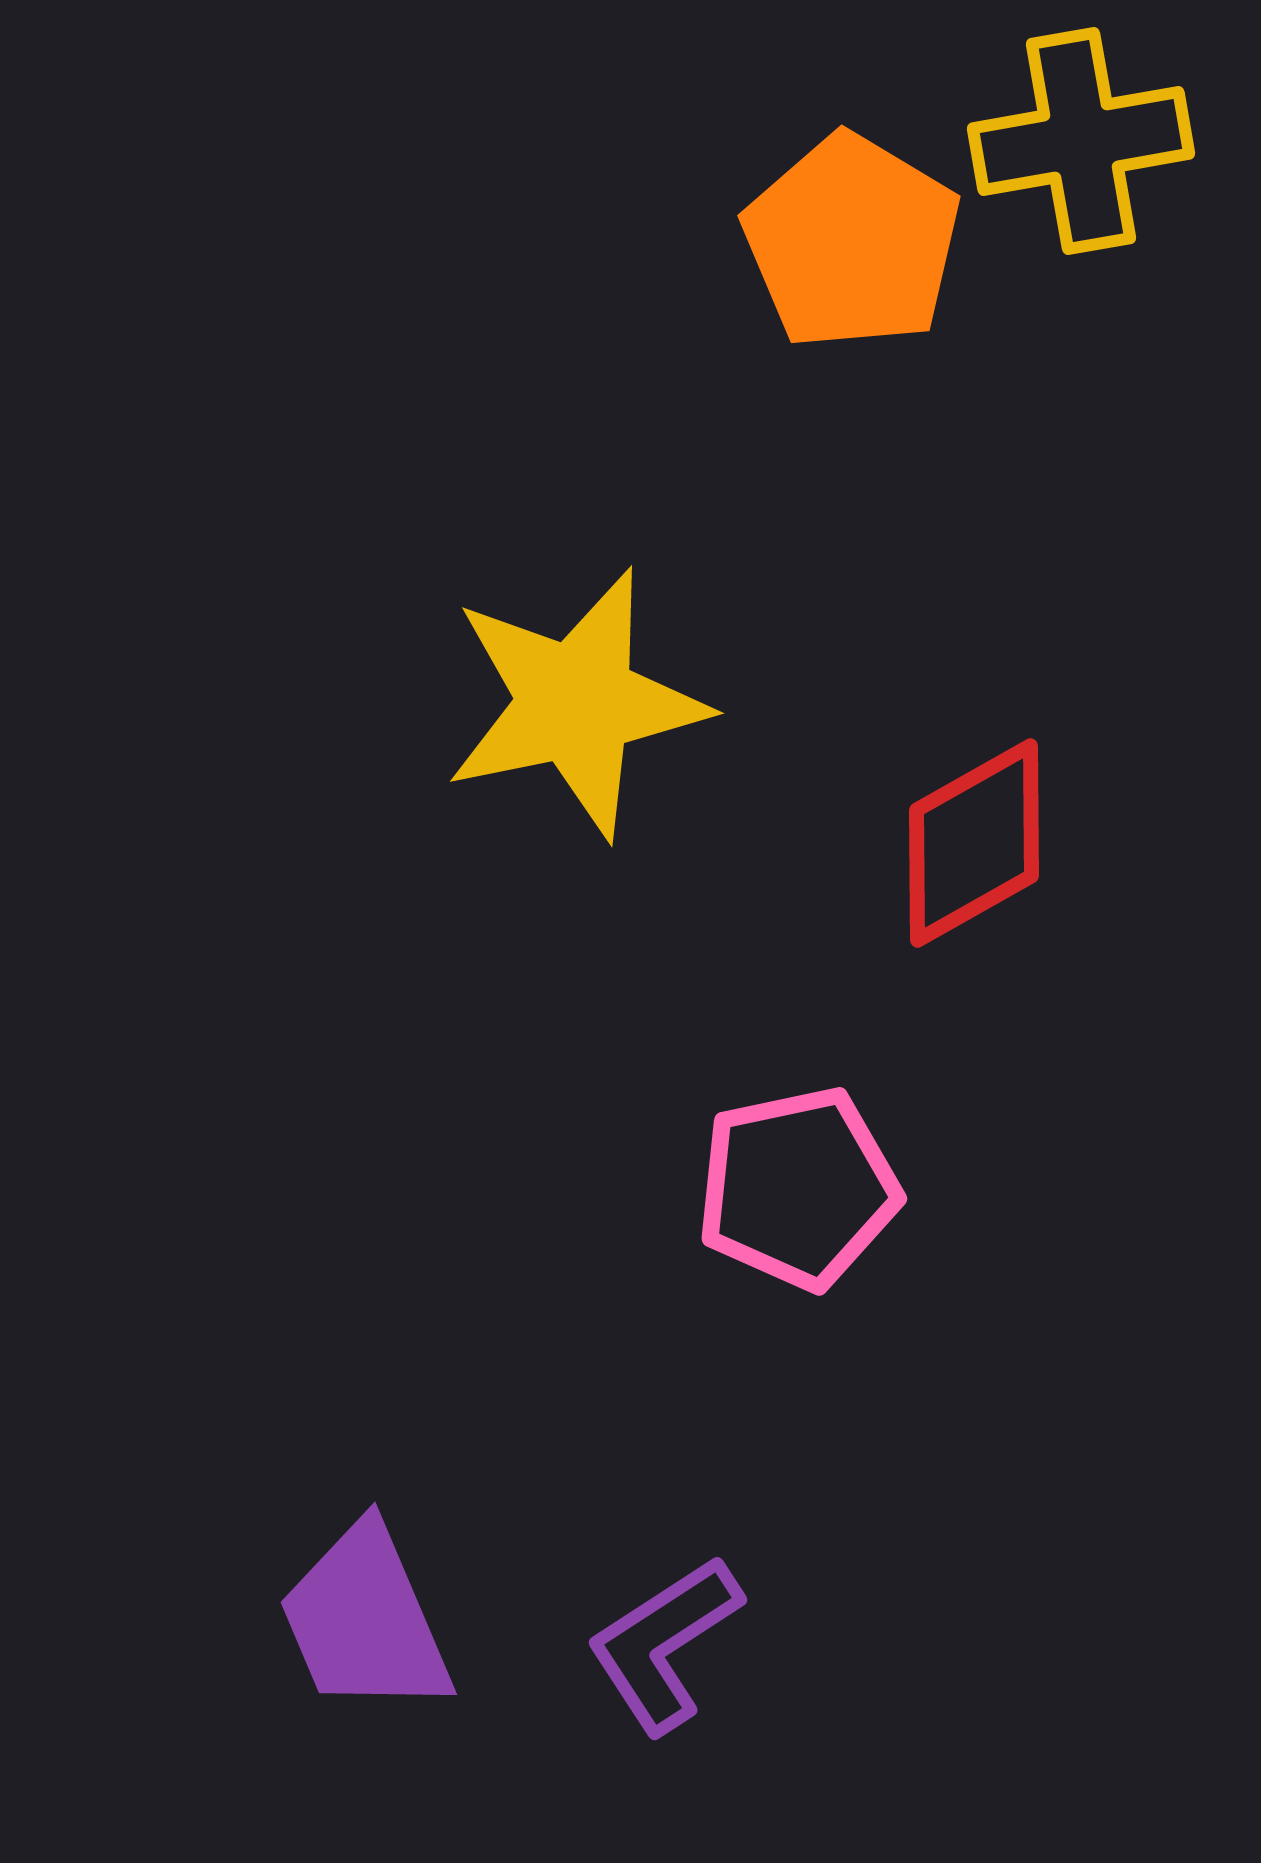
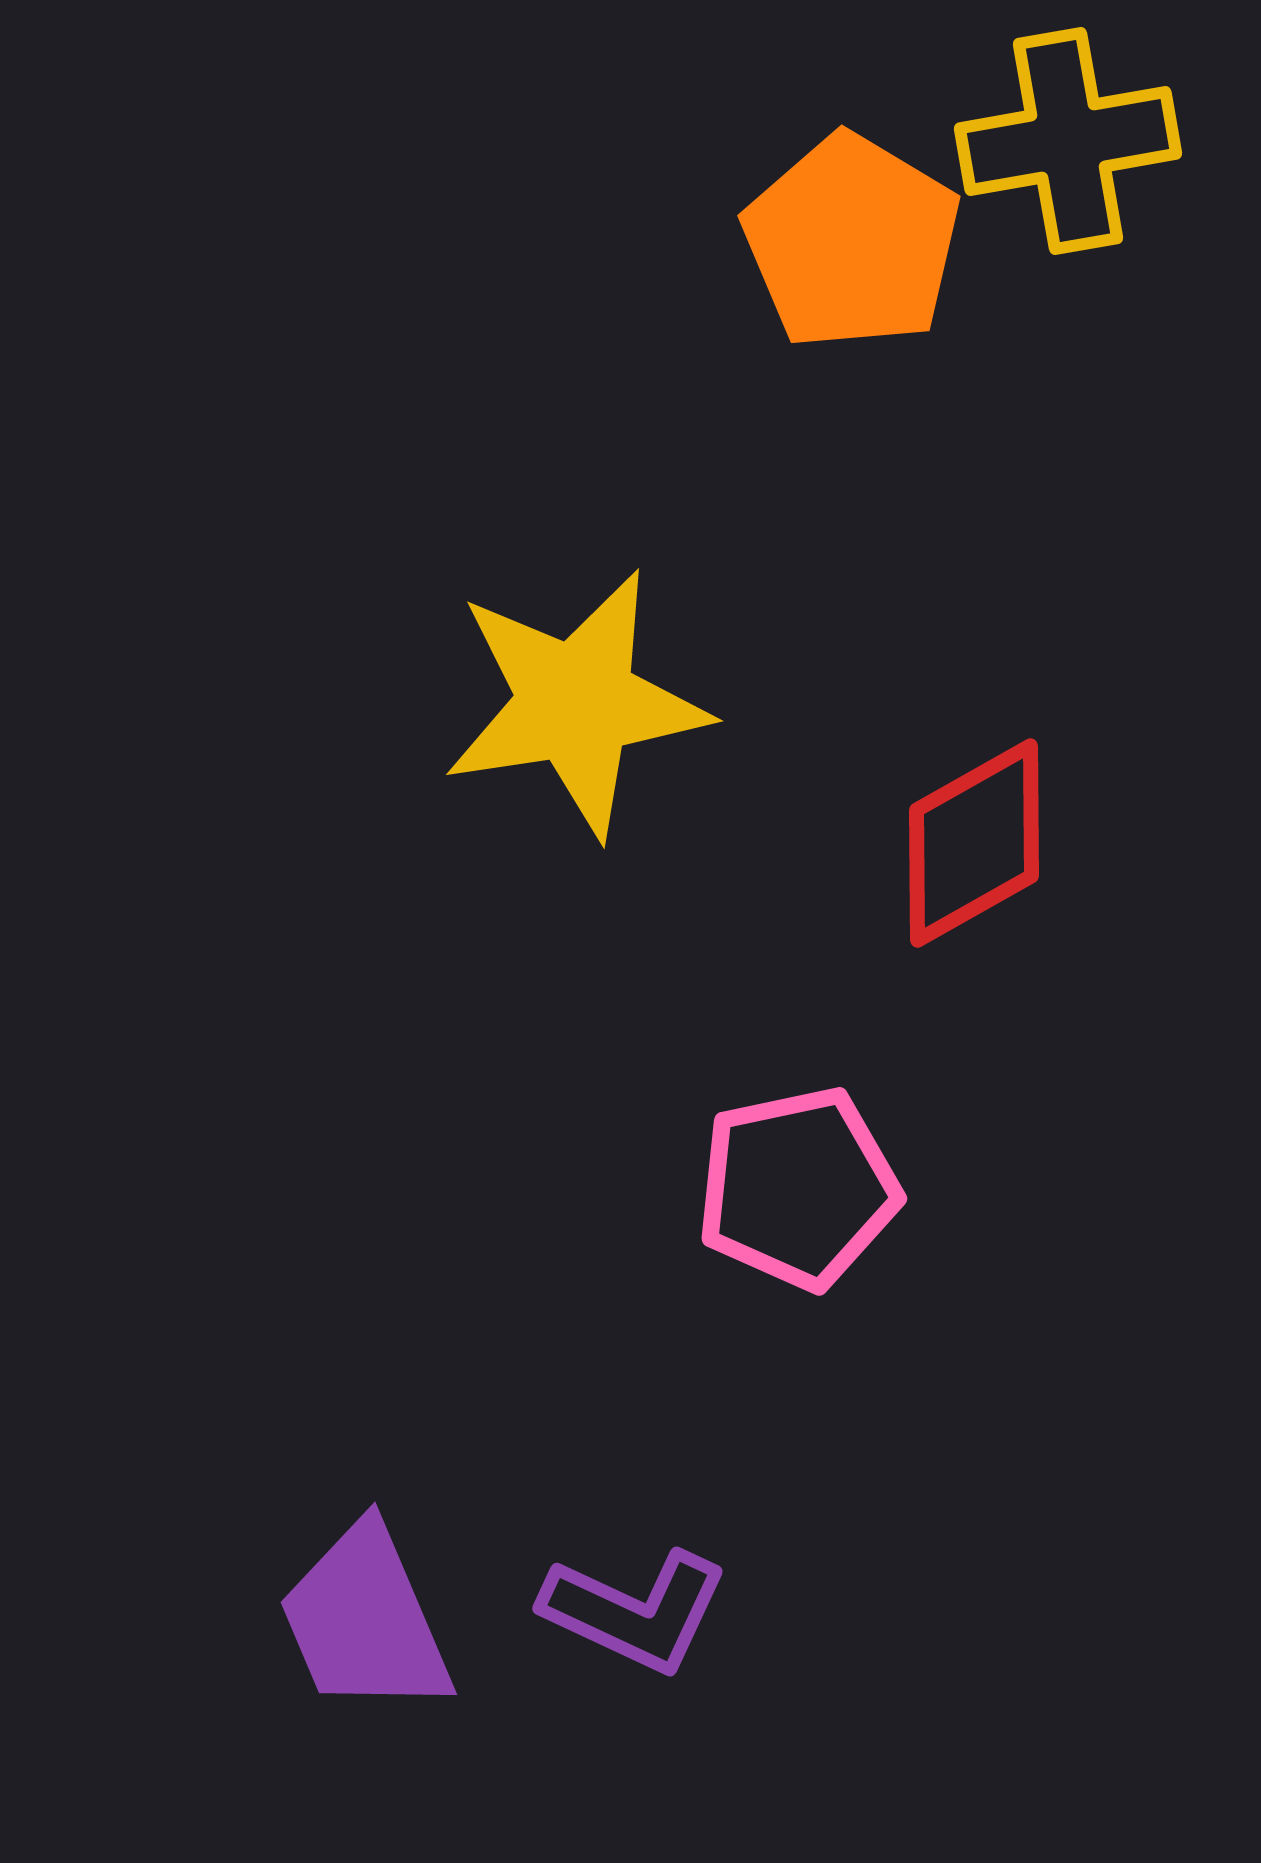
yellow cross: moved 13 px left
yellow star: rotated 3 degrees clockwise
purple L-shape: moved 29 px left, 33 px up; rotated 122 degrees counterclockwise
